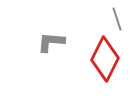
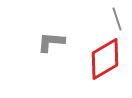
red diamond: rotated 33 degrees clockwise
